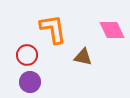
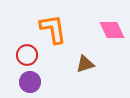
brown triangle: moved 2 px right, 7 px down; rotated 30 degrees counterclockwise
